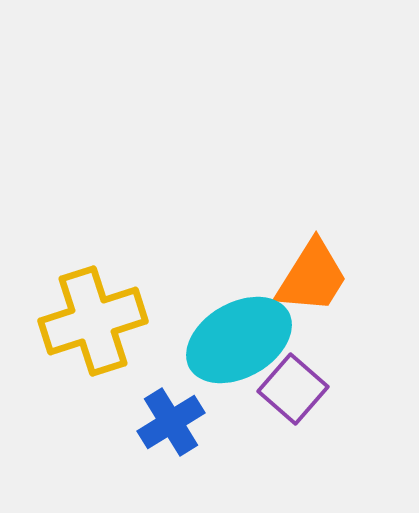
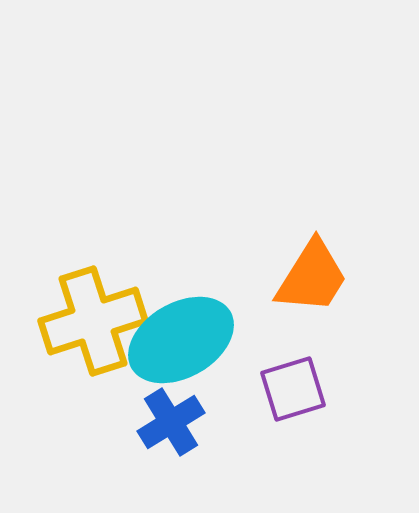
cyan ellipse: moved 58 px left
purple square: rotated 32 degrees clockwise
